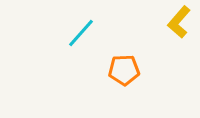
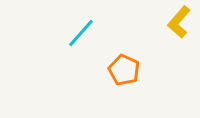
orange pentagon: rotated 28 degrees clockwise
